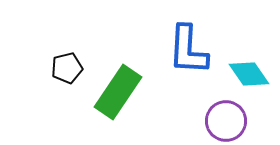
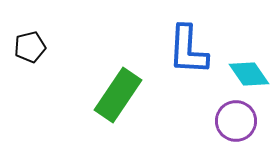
black pentagon: moved 37 px left, 21 px up
green rectangle: moved 3 px down
purple circle: moved 10 px right
